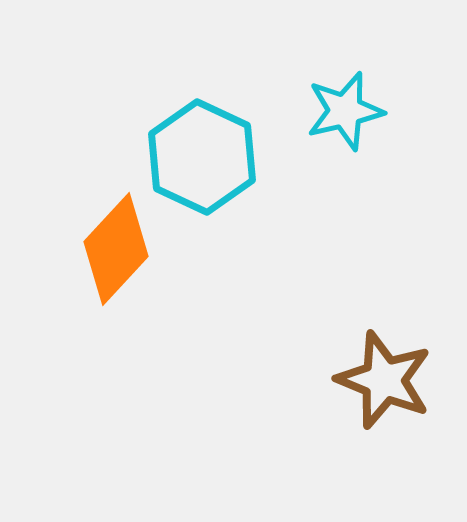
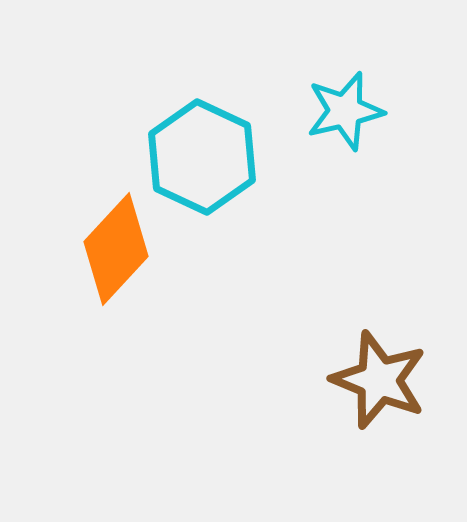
brown star: moved 5 px left
